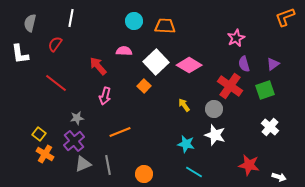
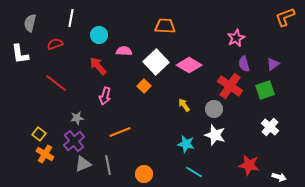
cyan circle: moved 35 px left, 14 px down
red semicircle: rotated 35 degrees clockwise
